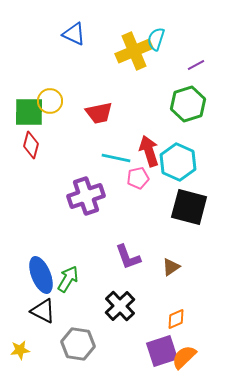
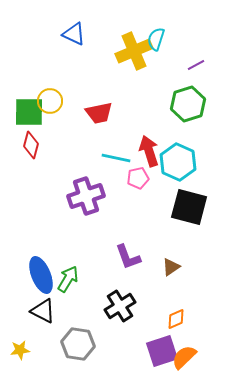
black cross: rotated 12 degrees clockwise
